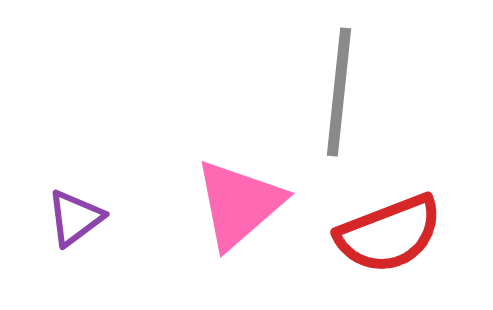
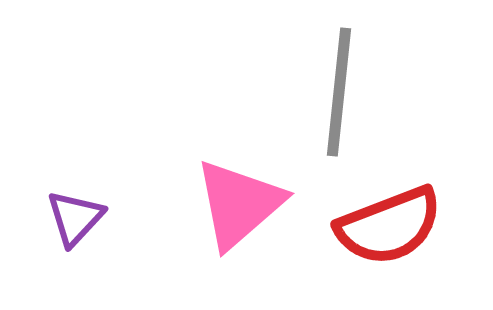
purple triangle: rotated 10 degrees counterclockwise
red semicircle: moved 8 px up
